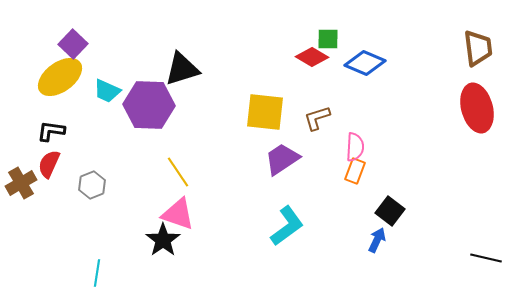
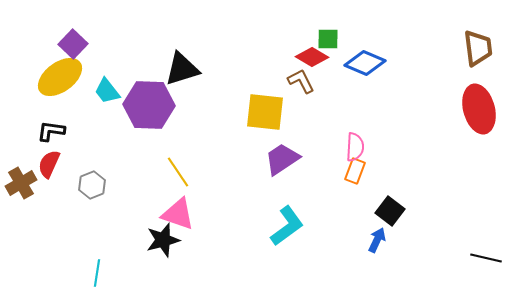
cyan trapezoid: rotated 28 degrees clockwise
red ellipse: moved 2 px right, 1 px down
brown L-shape: moved 16 px left, 37 px up; rotated 80 degrees clockwise
black star: rotated 20 degrees clockwise
